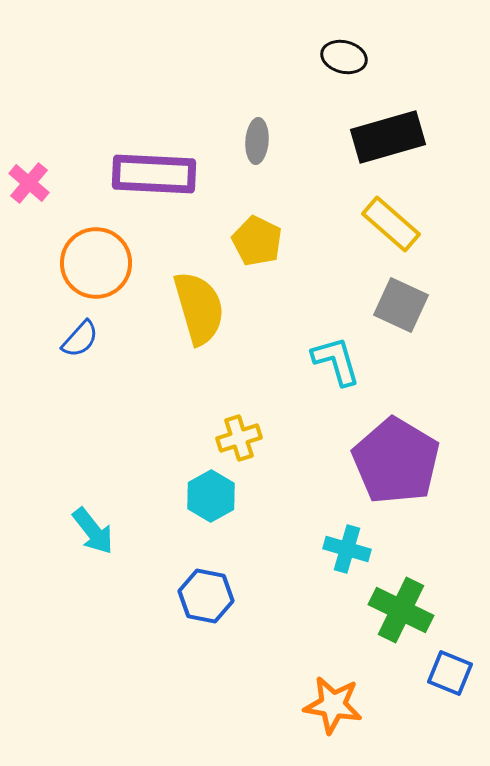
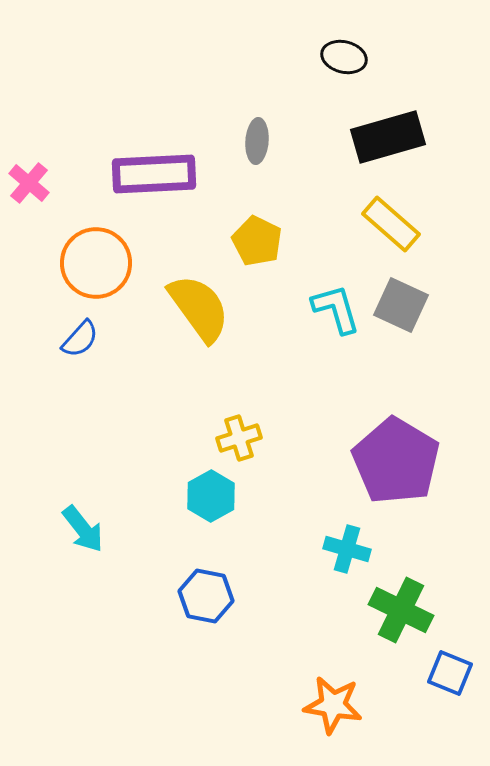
purple rectangle: rotated 6 degrees counterclockwise
yellow semicircle: rotated 20 degrees counterclockwise
cyan L-shape: moved 52 px up
cyan arrow: moved 10 px left, 2 px up
